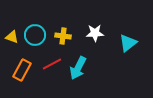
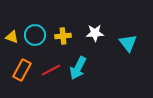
yellow cross: rotated 14 degrees counterclockwise
cyan triangle: rotated 30 degrees counterclockwise
red line: moved 1 px left, 6 px down
